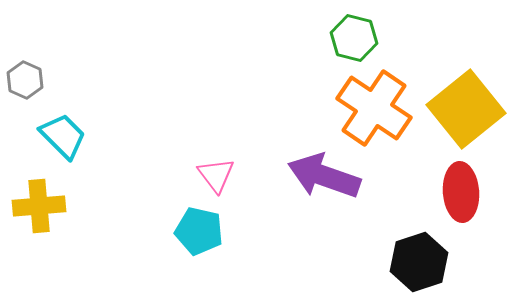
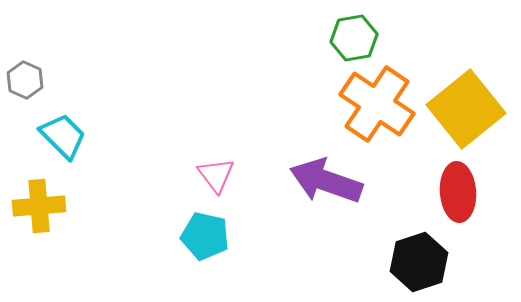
green hexagon: rotated 24 degrees counterclockwise
orange cross: moved 3 px right, 4 px up
purple arrow: moved 2 px right, 5 px down
red ellipse: moved 3 px left
cyan pentagon: moved 6 px right, 5 px down
